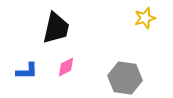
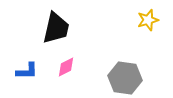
yellow star: moved 3 px right, 2 px down
